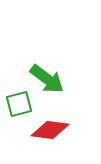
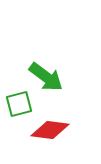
green arrow: moved 1 px left, 2 px up
